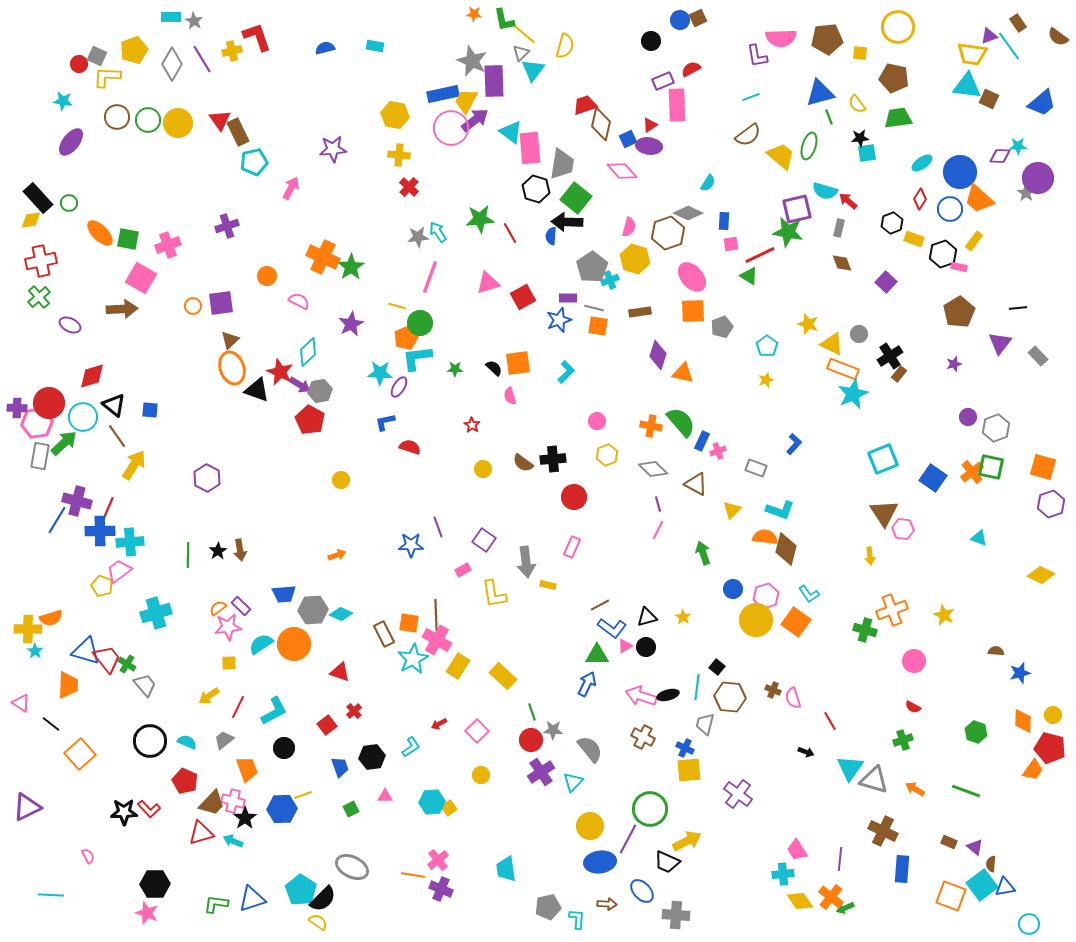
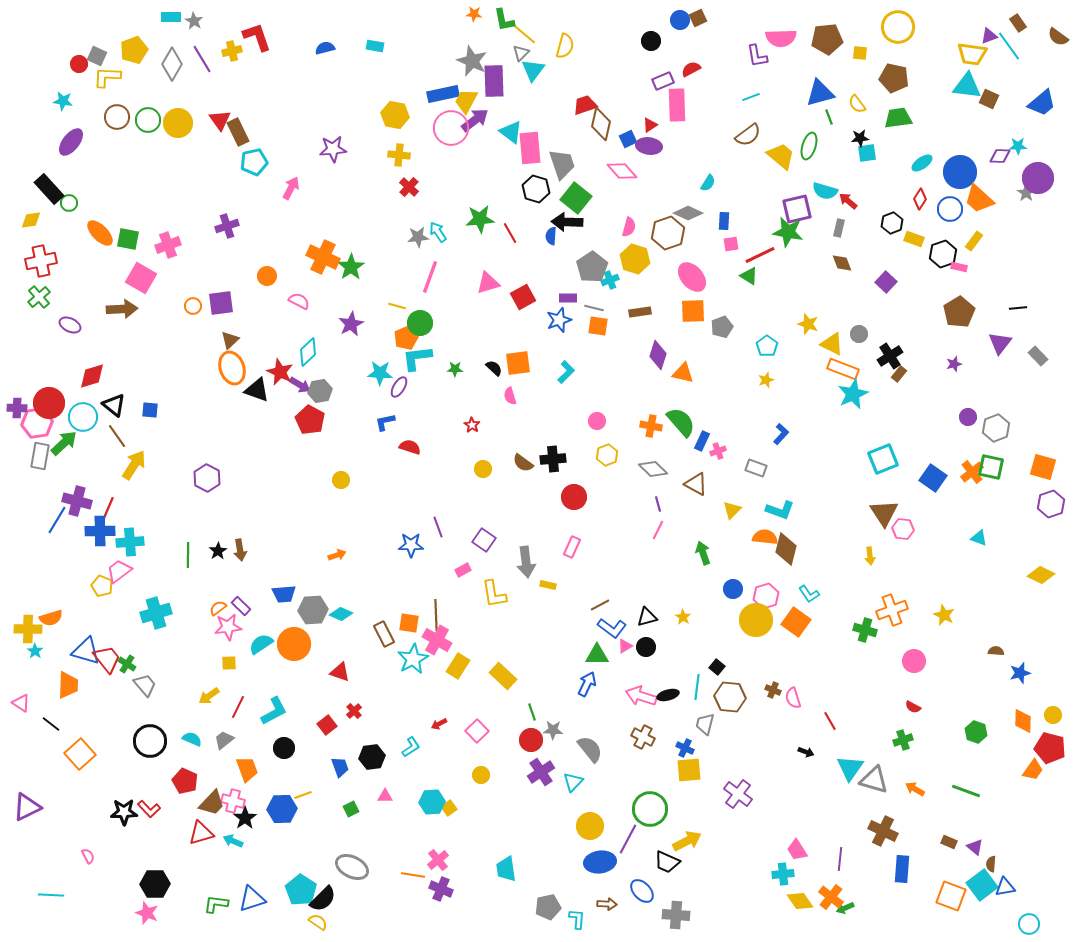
gray trapezoid at (562, 164): rotated 28 degrees counterclockwise
black rectangle at (38, 198): moved 11 px right, 9 px up
blue L-shape at (794, 444): moved 13 px left, 10 px up
cyan semicircle at (187, 742): moved 5 px right, 3 px up
